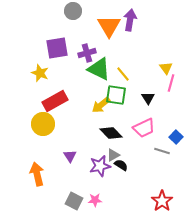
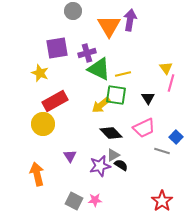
yellow line: rotated 63 degrees counterclockwise
